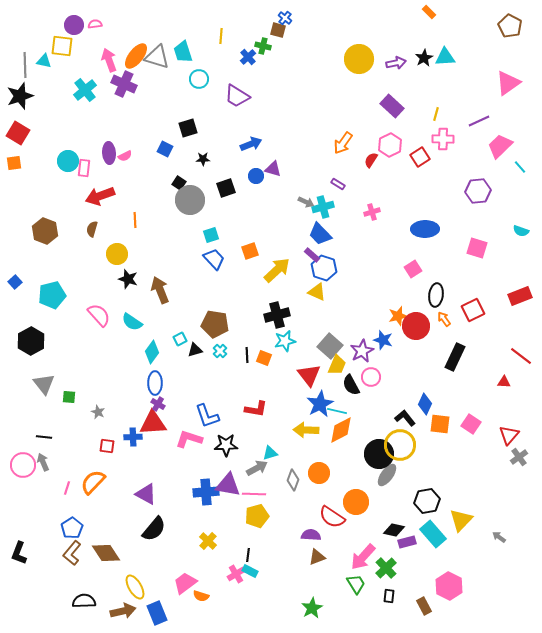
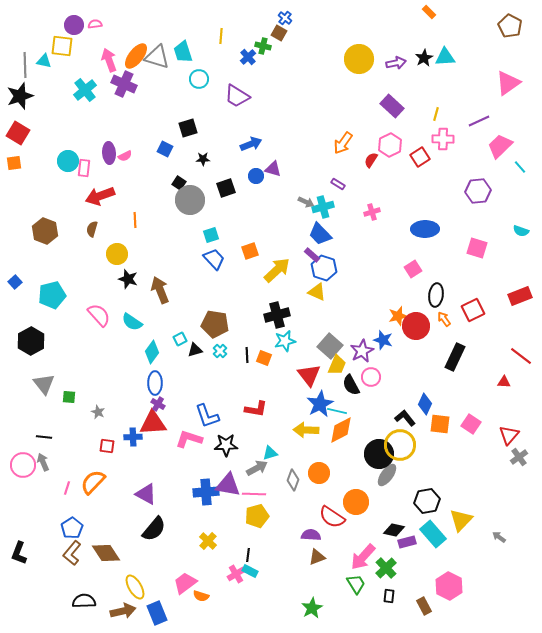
brown square at (278, 30): moved 1 px right, 3 px down; rotated 14 degrees clockwise
